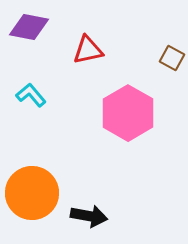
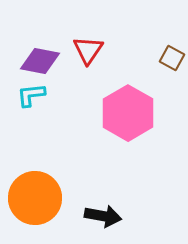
purple diamond: moved 11 px right, 34 px down
red triangle: rotated 44 degrees counterclockwise
cyan L-shape: rotated 56 degrees counterclockwise
orange circle: moved 3 px right, 5 px down
black arrow: moved 14 px right
